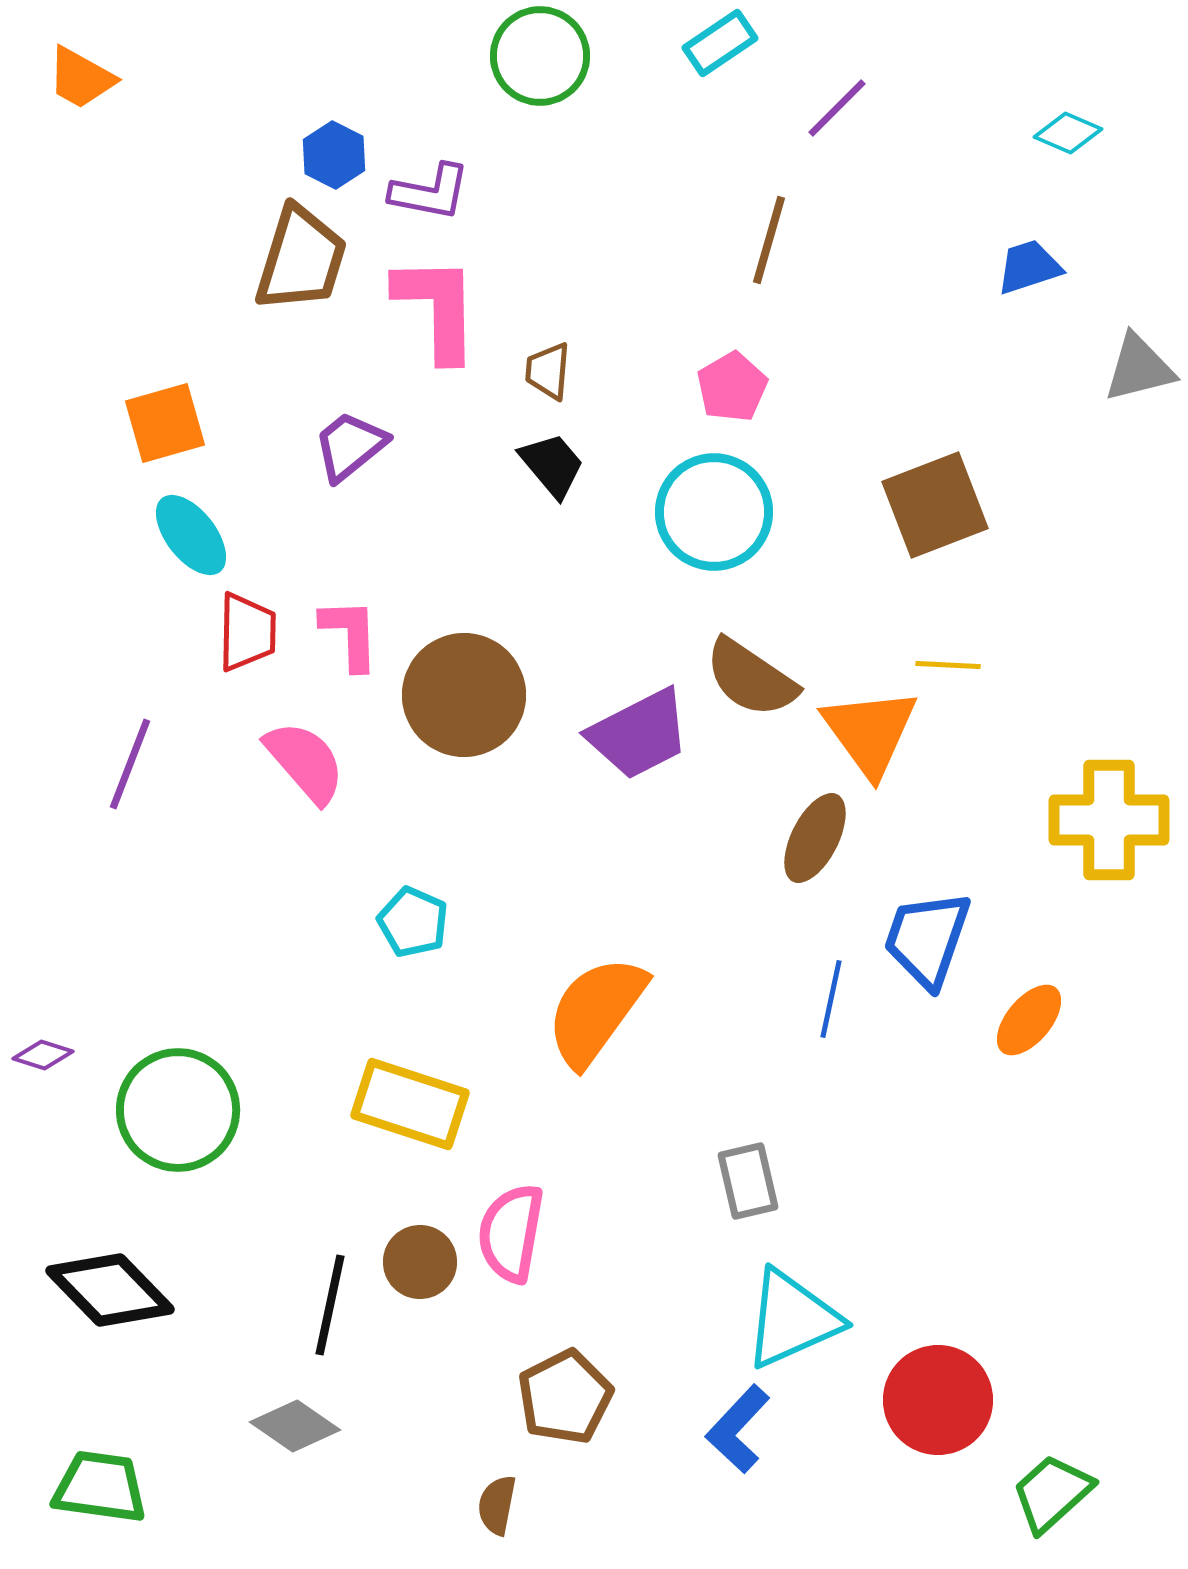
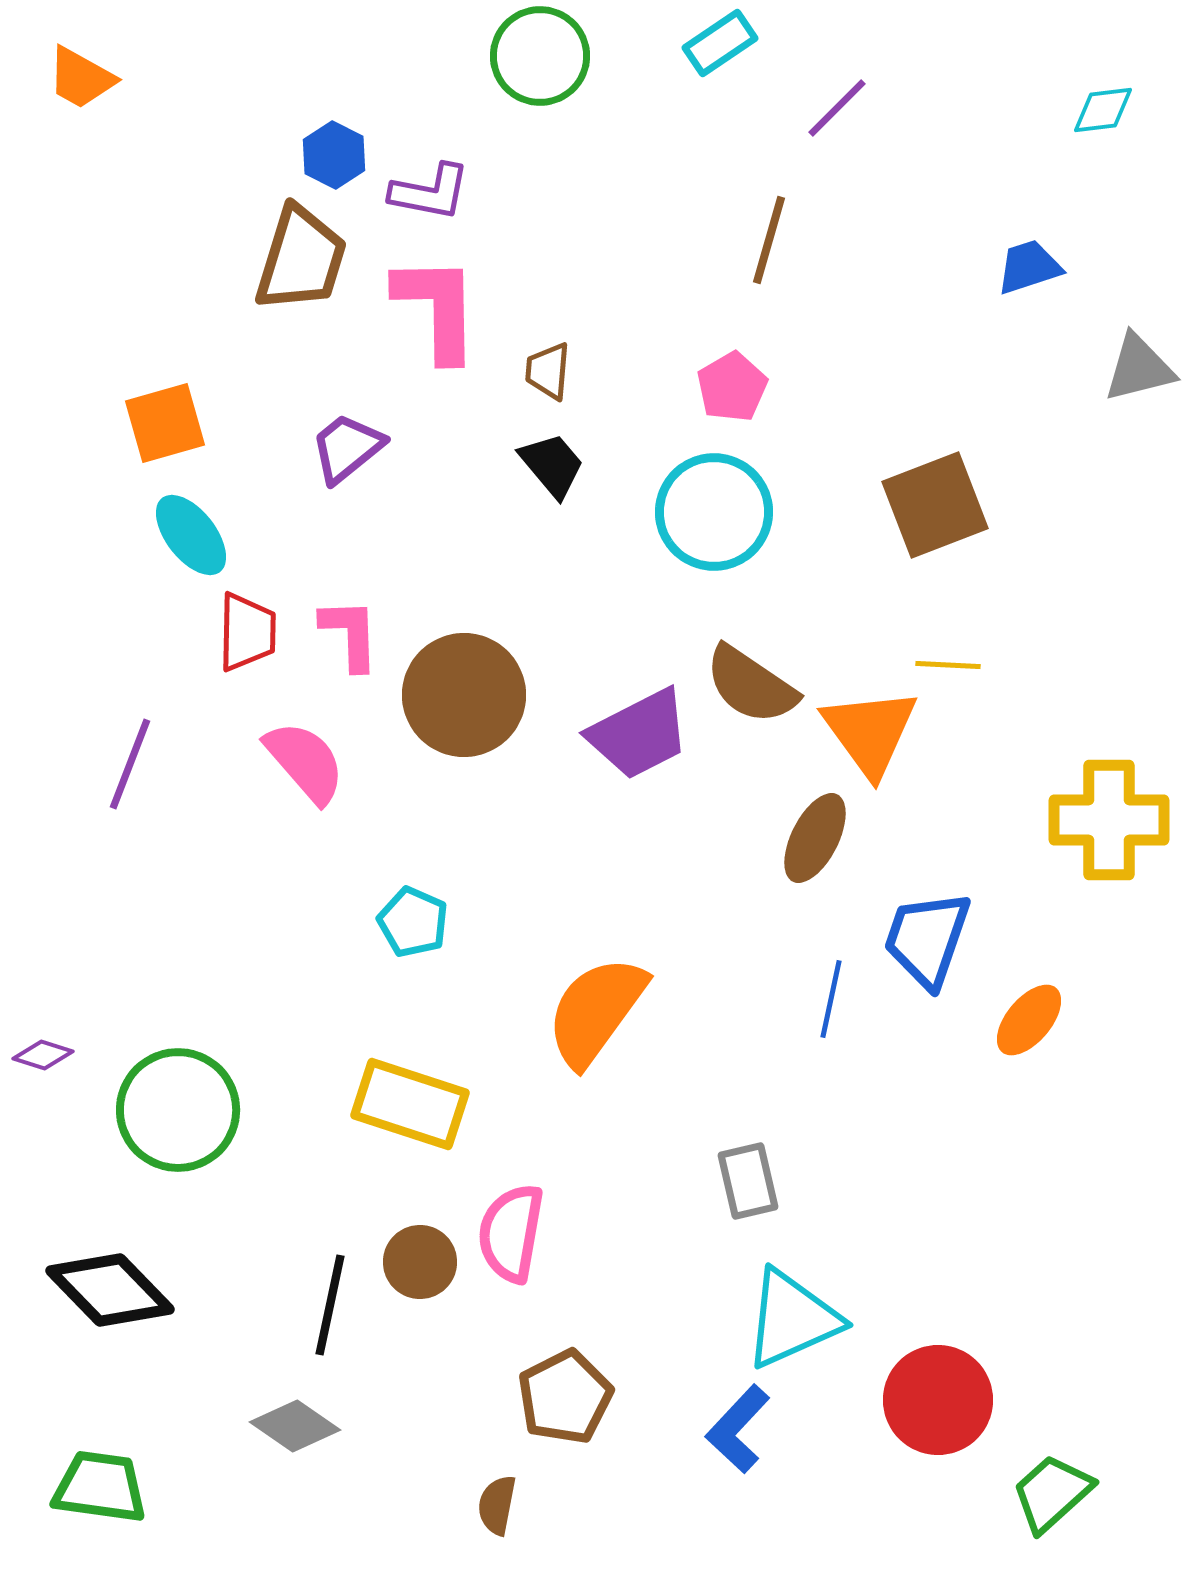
cyan diamond at (1068, 133): moved 35 px right, 23 px up; rotated 30 degrees counterclockwise
purple trapezoid at (350, 446): moved 3 px left, 2 px down
brown semicircle at (751, 678): moved 7 px down
